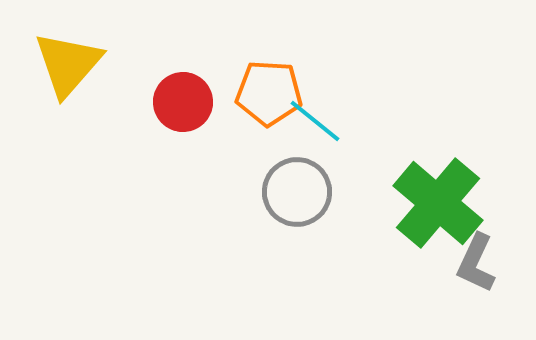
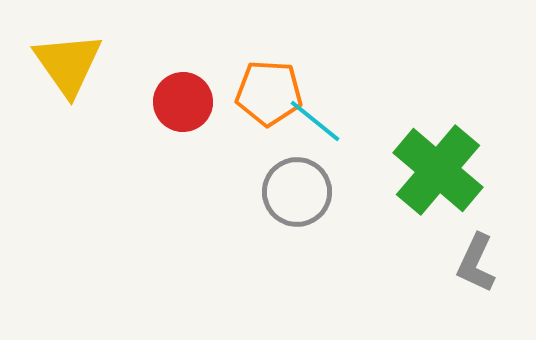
yellow triangle: rotated 16 degrees counterclockwise
green cross: moved 33 px up
